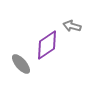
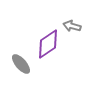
purple diamond: moved 1 px right, 1 px up
